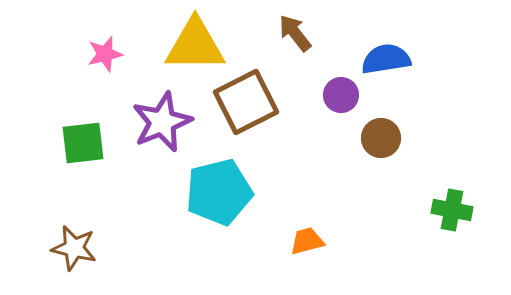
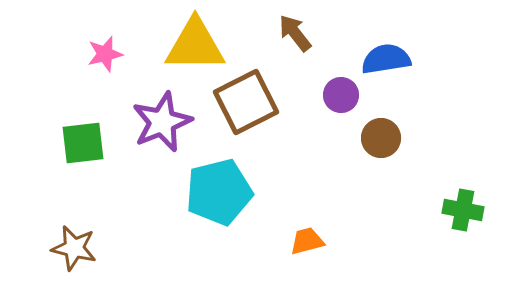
green cross: moved 11 px right
